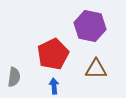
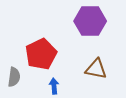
purple hexagon: moved 5 px up; rotated 12 degrees counterclockwise
red pentagon: moved 12 px left
brown triangle: rotated 10 degrees clockwise
